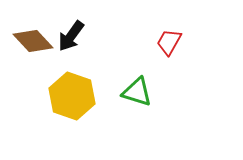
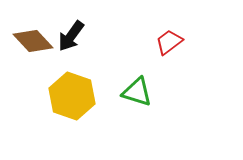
red trapezoid: rotated 24 degrees clockwise
